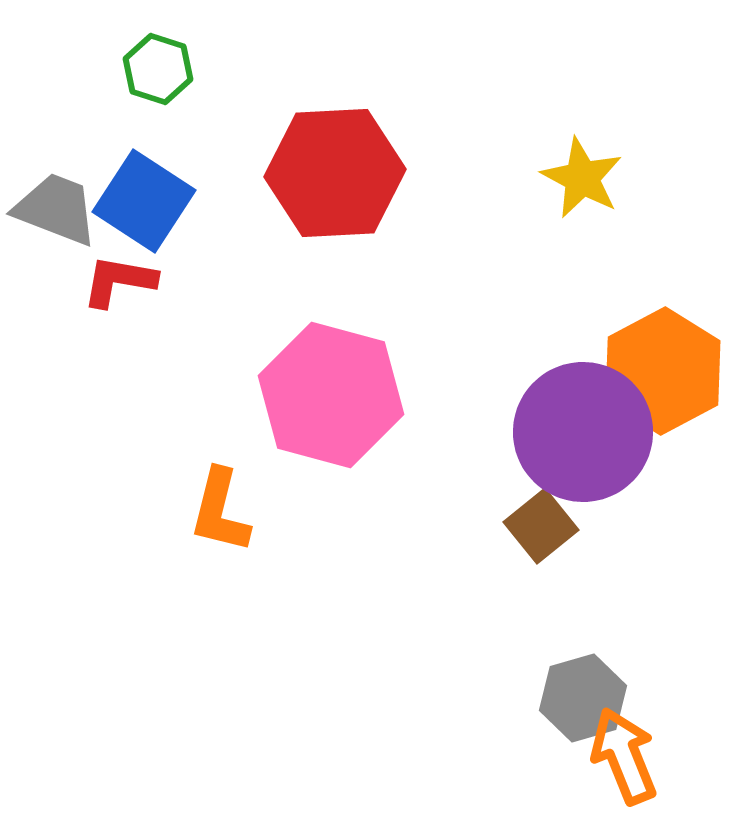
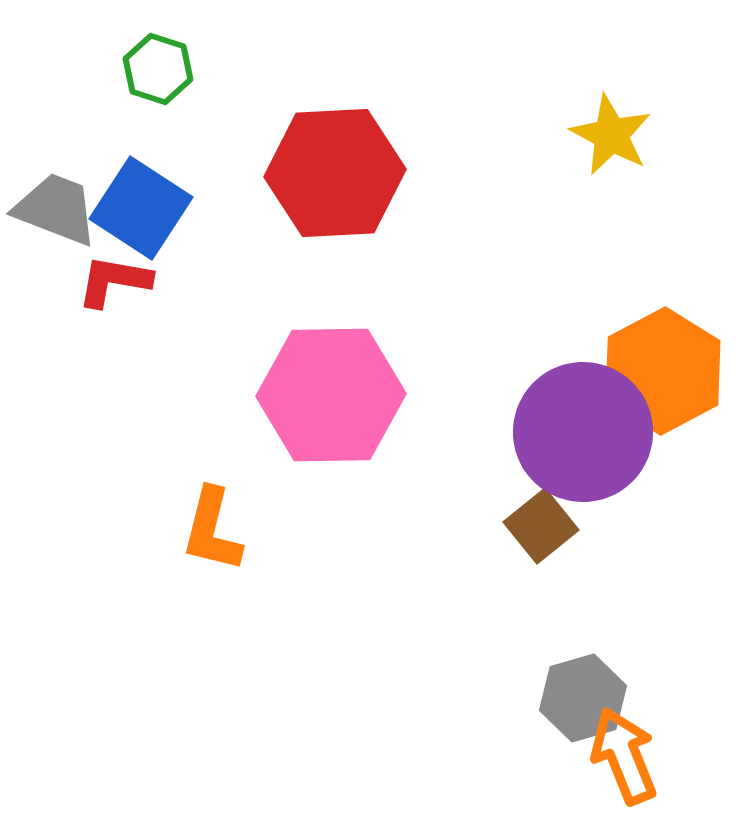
yellow star: moved 29 px right, 43 px up
blue square: moved 3 px left, 7 px down
red L-shape: moved 5 px left
pink hexagon: rotated 16 degrees counterclockwise
orange L-shape: moved 8 px left, 19 px down
